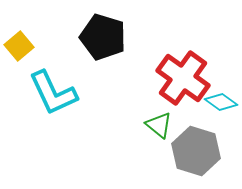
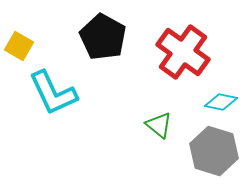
black pentagon: rotated 12 degrees clockwise
yellow square: rotated 20 degrees counterclockwise
red cross: moved 26 px up
cyan diamond: rotated 24 degrees counterclockwise
gray hexagon: moved 18 px right
